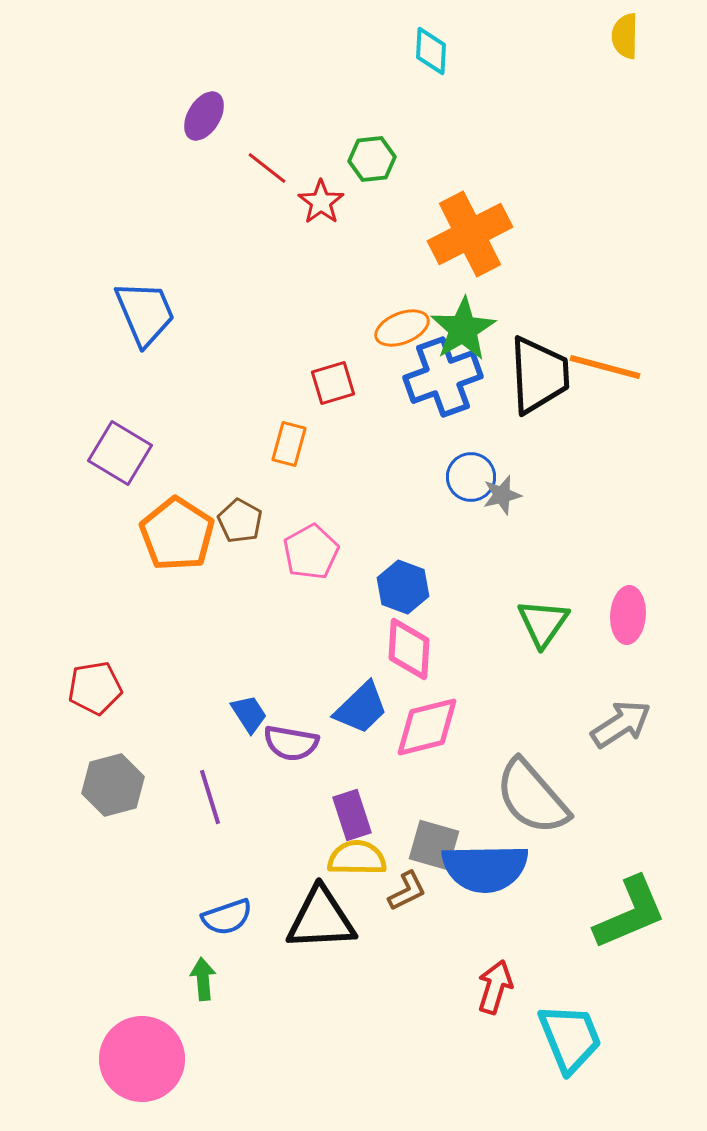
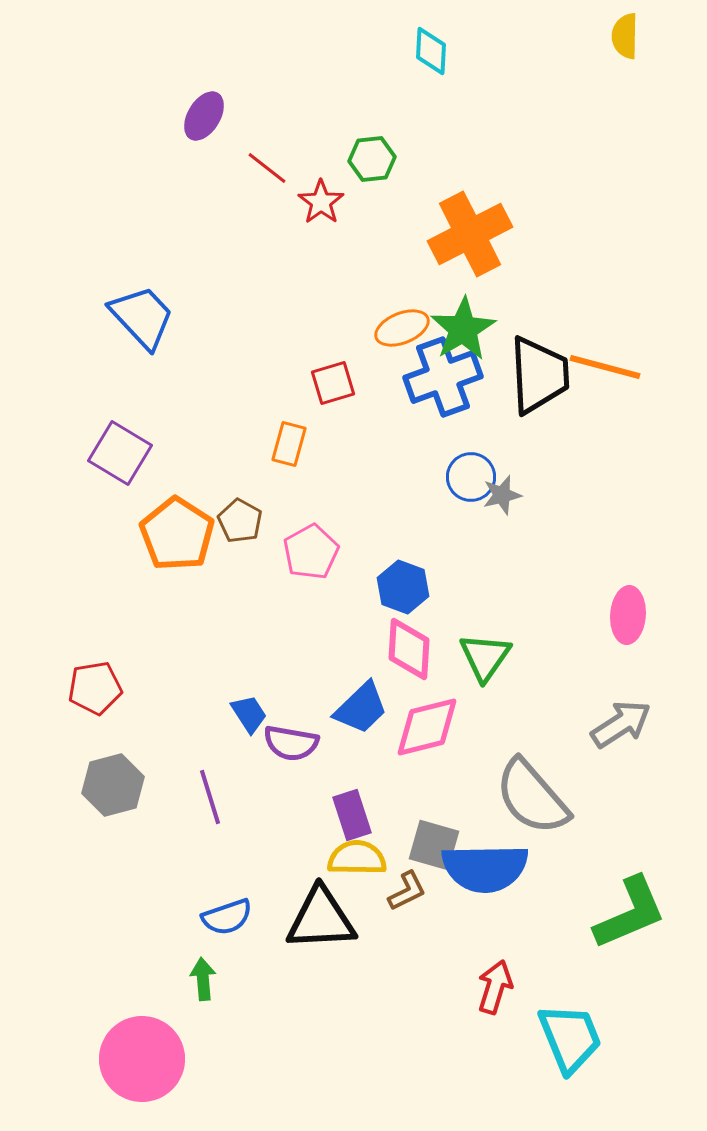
blue trapezoid at (145, 313): moved 3 px left, 4 px down; rotated 20 degrees counterclockwise
green triangle at (543, 623): moved 58 px left, 34 px down
